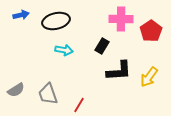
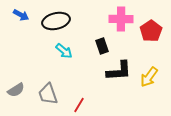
blue arrow: rotated 42 degrees clockwise
black rectangle: rotated 49 degrees counterclockwise
cyan arrow: moved 1 px down; rotated 30 degrees clockwise
